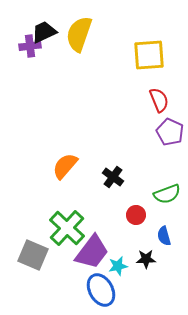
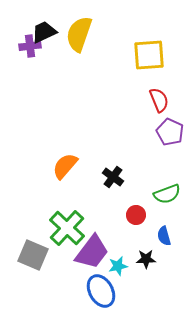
blue ellipse: moved 1 px down
